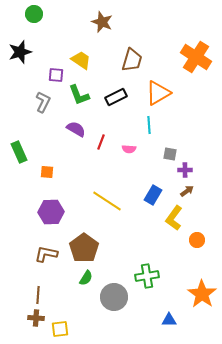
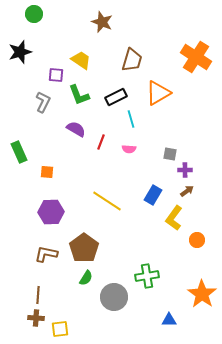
cyan line: moved 18 px left, 6 px up; rotated 12 degrees counterclockwise
